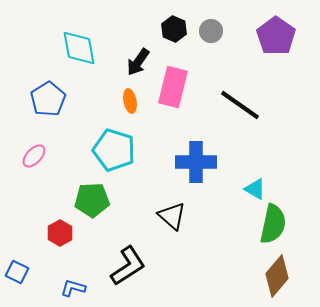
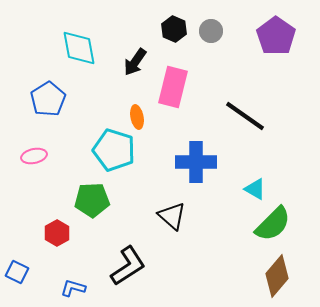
black arrow: moved 3 px left
orange ellipse: moved 7 px right, 16 px down
black line: moved 5 px right, 11 px down
pink ellipse: rotated 35 degrees clockwise
green semicircle: rotated 33 degrees clockwise
red hexagon: moved 3 px left
